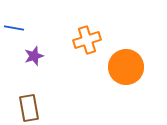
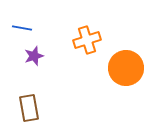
blue line: moved 8 px right
orange circle: moved 1 px down
